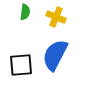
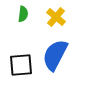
green semicircle: moved 2 px left, 2 px down
yellow cross: rotated 18 degrees clockwise
